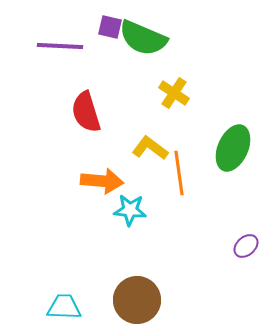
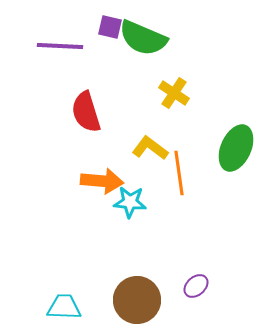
green ellipse: moved 3 px right
cyan star: moved 8 px up
purple ellipse: moved 50 px left, 40 px down
